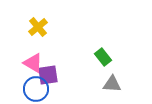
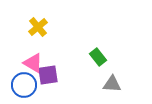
green rectangle: moved 5 px left
blue circle: moved 12 px left, 4 px up
